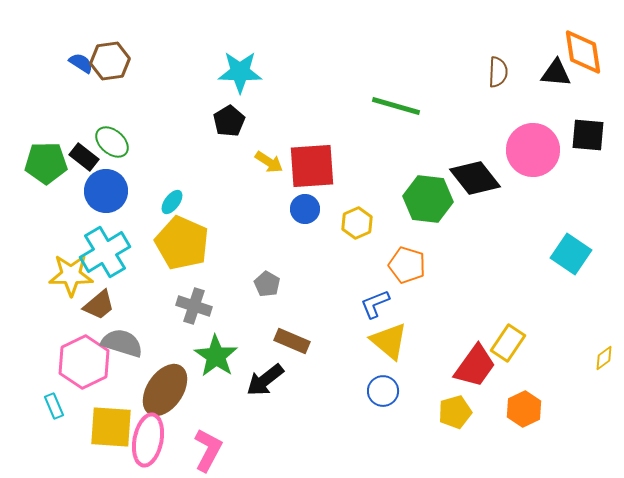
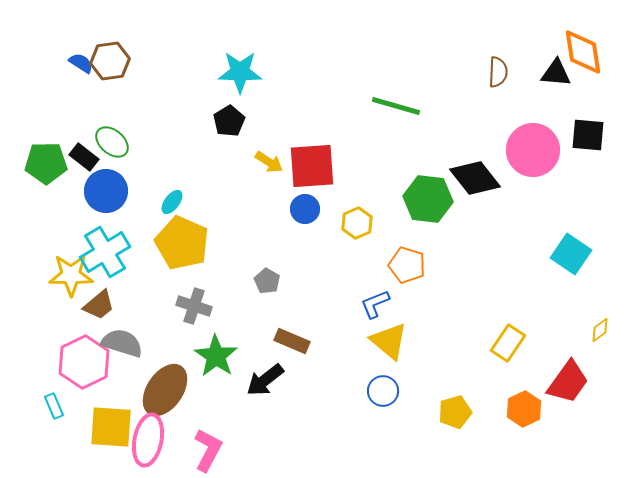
gray pentagon at (267, 284): moved 3 px up
yellow diamond at (604, 358): moved 4 px left, 28 px up
red trapezoid at (475, 366): moved 93 px right, 16 px down
